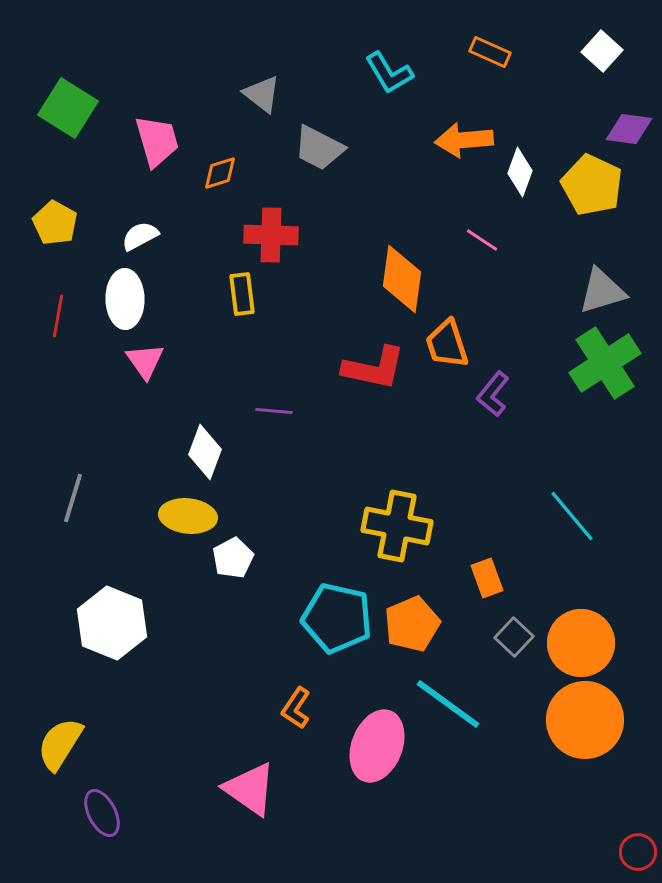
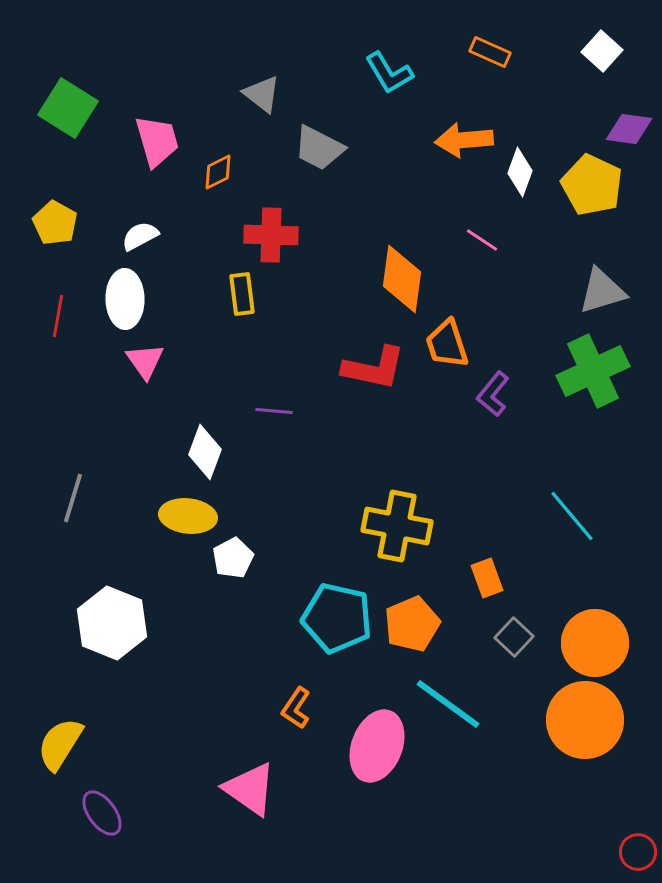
orange diamond at (220, 173): moved 2 px left, 1 px up; rotated 9 degrees counterclockwise
green cross at (605, 363): moved 12 px left, 8 px down; rotated 8 degrees clockwise
orange circle at (581, 643): moved 14 px right
purple ellipse at (102, 813): rotated 9 degrees counterclockwise
